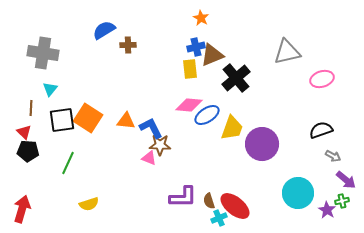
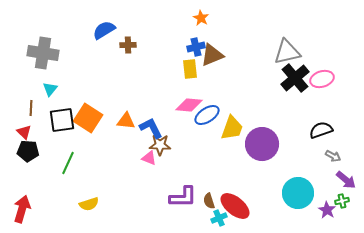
black cross: moved 59 px right
